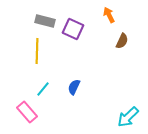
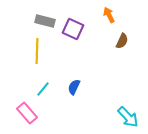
pink rectangle: moved 1 px down
cyan arrow: rotated 90 degrees counterclockwise
